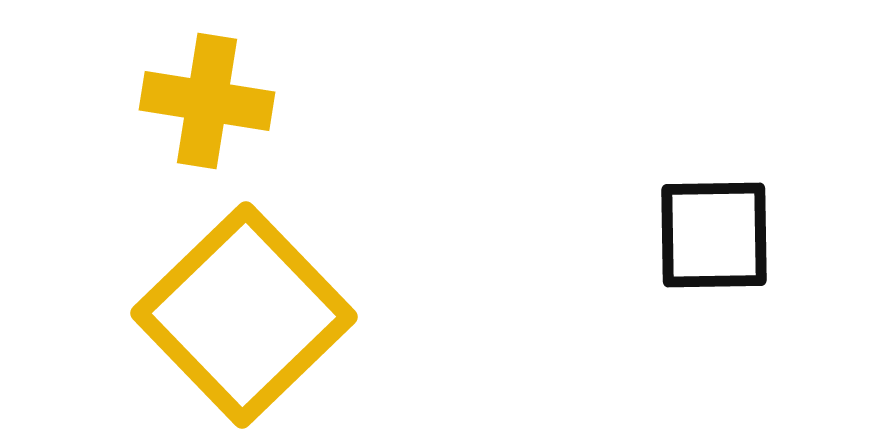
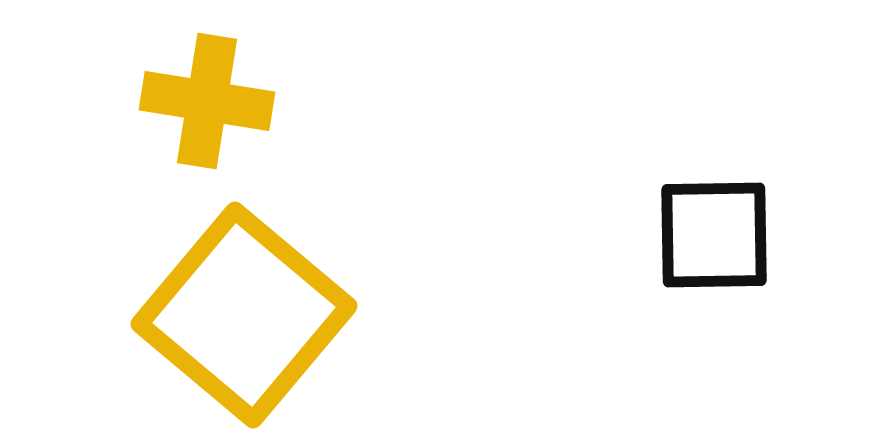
yellow square: rotated 6 degrees counterclockwise
